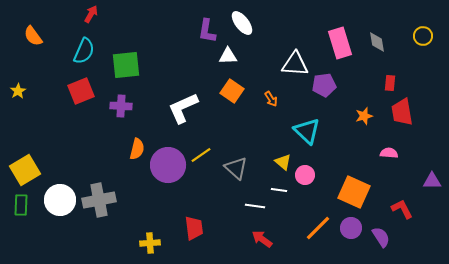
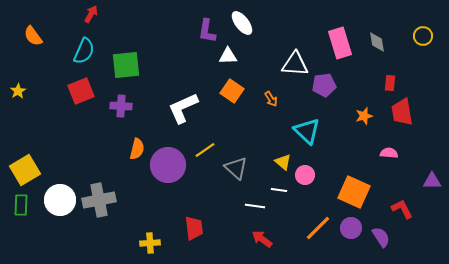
yellow line at (201, 155): moved 4 px right, 5 px up
